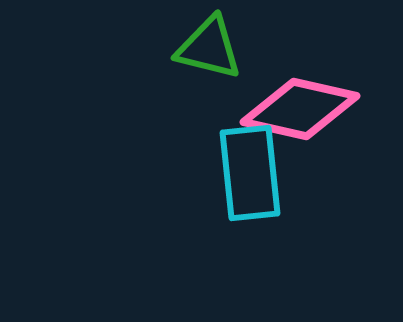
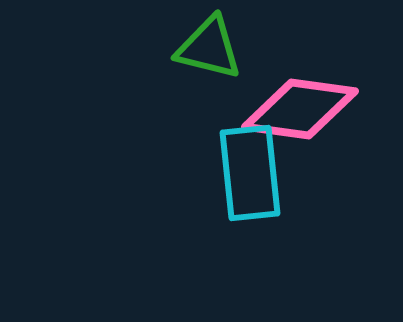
pink diamond: rotated 5 degrees counterclockwise
